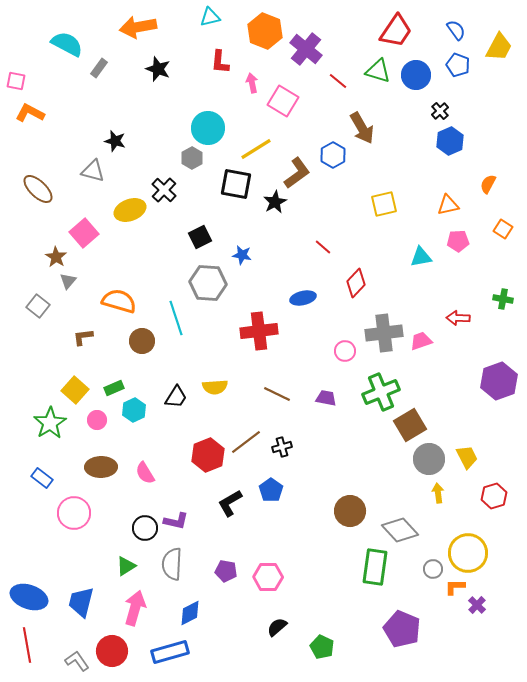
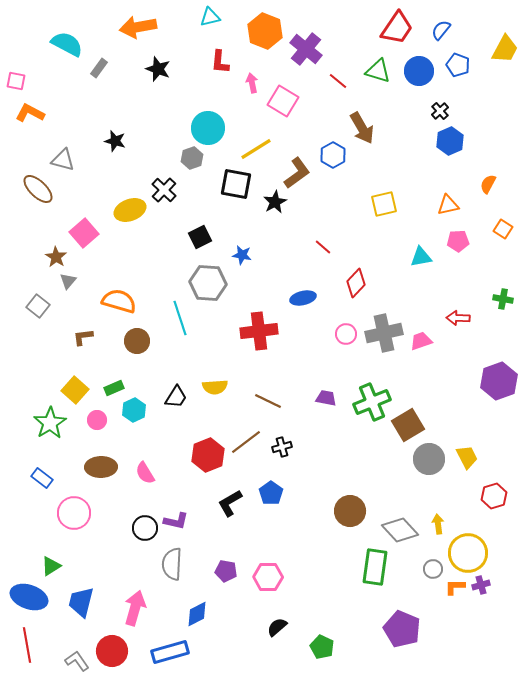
blue semicircle at (456, 30): moved 15 px left; rotated 105 degrees counterclockwise
red trapezoid at (396, 31): moved 1 px right, 3 px up
yellow trapezoid at (499, 47): moved 6 px right, 2 px down
blue circle at (416, 75): moved 3 px right, 4 px up
gray hexagon at (192, 158): rotated 10 degrees clockwise
gray triangle at (93, 171): moved 30 px left, 11 px up
cyan line at (176, 318): moved 4 px right
gray cross at (384, 333): rotated 6 degrees counterclockwise
brown circle at (142, 341): moved 5 px left
pink circle at (345, 351): moved 1 px right, 17 px up
green cross at (381, 392): moved 9 px left, 10 px down
brown line at (277, 394): moved 9 px left, 7 px down
brown square at (410, 425): moved 2 px left
blue pentagon at (271, 490): moved 3 px down
yellow arrow at (438, 493): moved 31 px down
green triangle at (126, 566): moved 75 px left
purple cross at (477, 605): moved 4 px right, 20 px up; rotated 30 degrees clockwise
blue diamond at (190, 613): moved 7 px right, 1 px down
